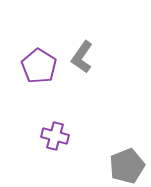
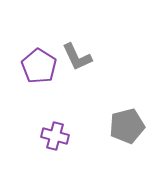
gray L-shape: moved 5 px left; rotated 60 degrees counterclockwise
gray pentagon: moved 40 px up; rotated 8 degrees clockwise
